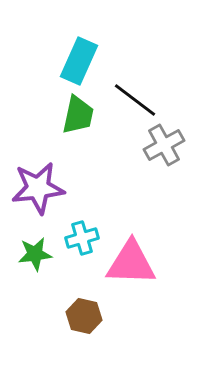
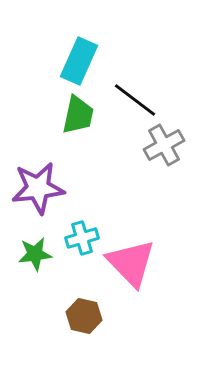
pink triangle: rotated 44 degrees clockwise
